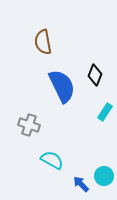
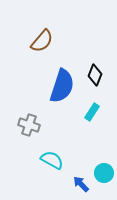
brown semicircle: moved 1 px left, 1 px up; rotated 130 degrees counterclockwise
blue semicircle: rotated 44 degrees clockwise
cyan rectangle: moved 13 px left
cyan circle: moved 3 px up
